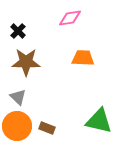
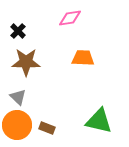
orange circle: moved 1 px up
